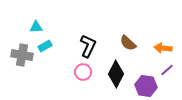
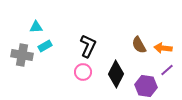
brown semicircle: moved 11 px right, 2 px down; rotated 18 degrees clockwise
